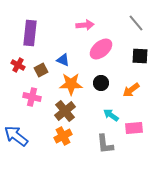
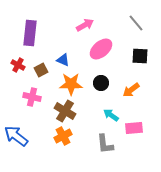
pink arrow: rotated 24 degrees counterclockwise
brown cross: rotated 20 degrees counterclockwise
